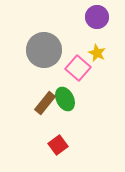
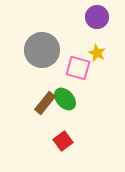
gray circle: moved 2 px left
pink square: rotated 25 degrees counterclockwise
green ellipse: rotated 15 degrees counterclockwise
red square: moved 5 px right, 4 px up
